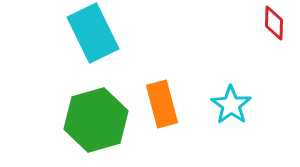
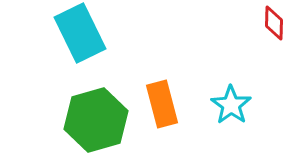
cyan rectangle: moved 13 px left
